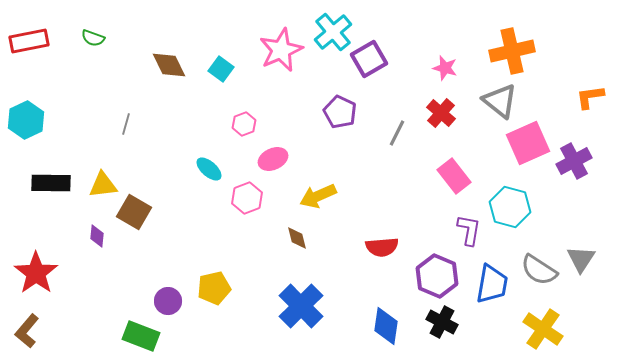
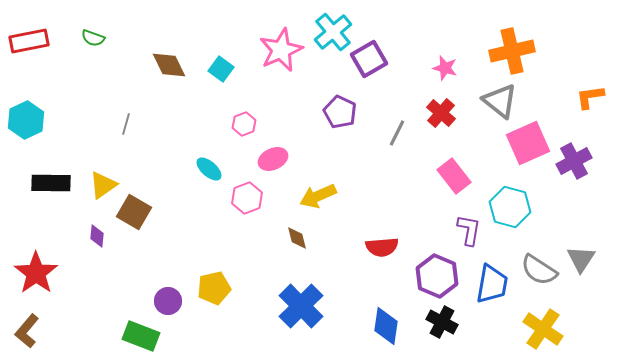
yellow triangle at (103, 185): rotated 28 degrees counterclockwise
